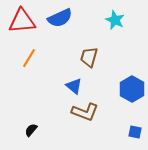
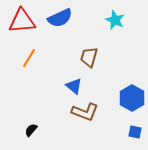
blue hexagon: moved 9 px down
